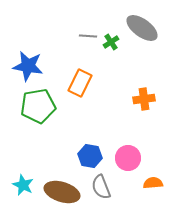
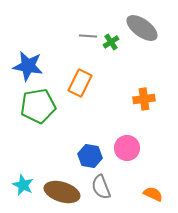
pink circle: moved 1 px left, 10 px up
orange semicircle: moved 11 px down; rotated 30 degrees clockwise
